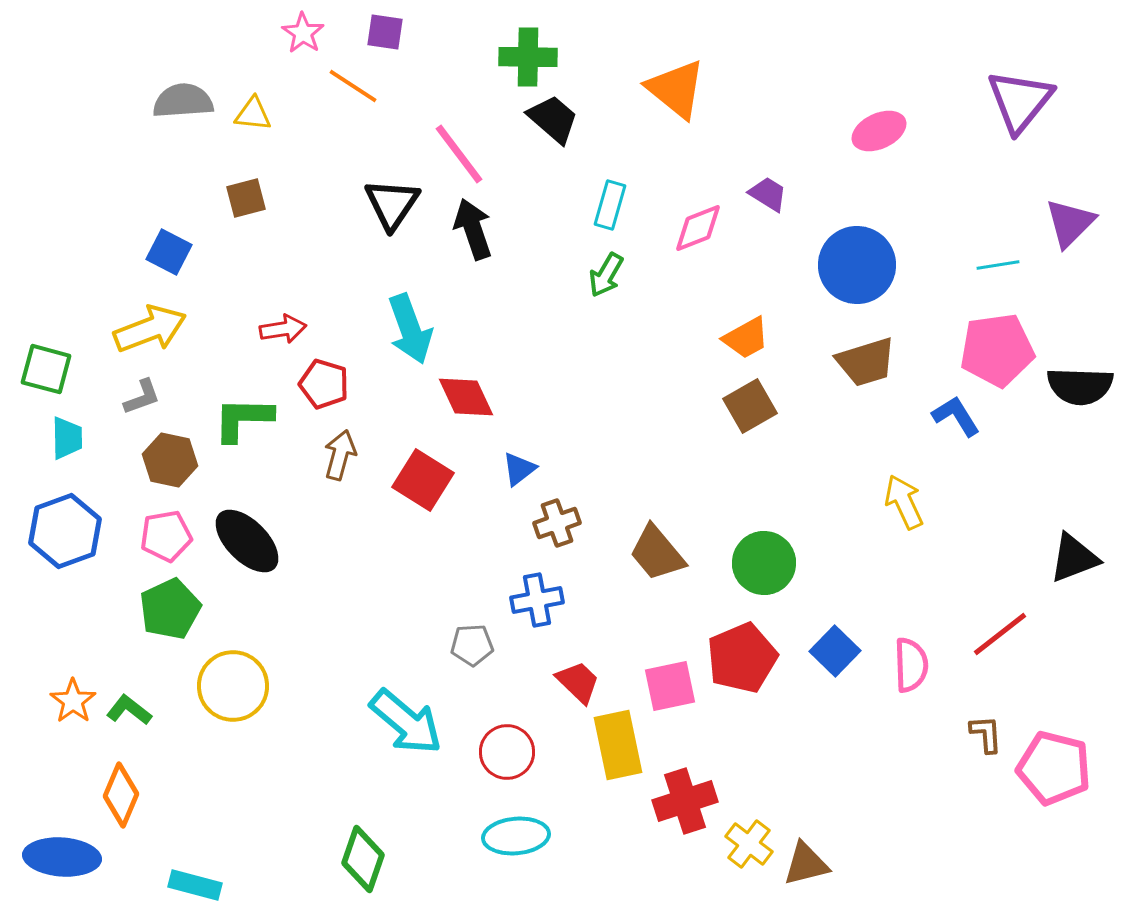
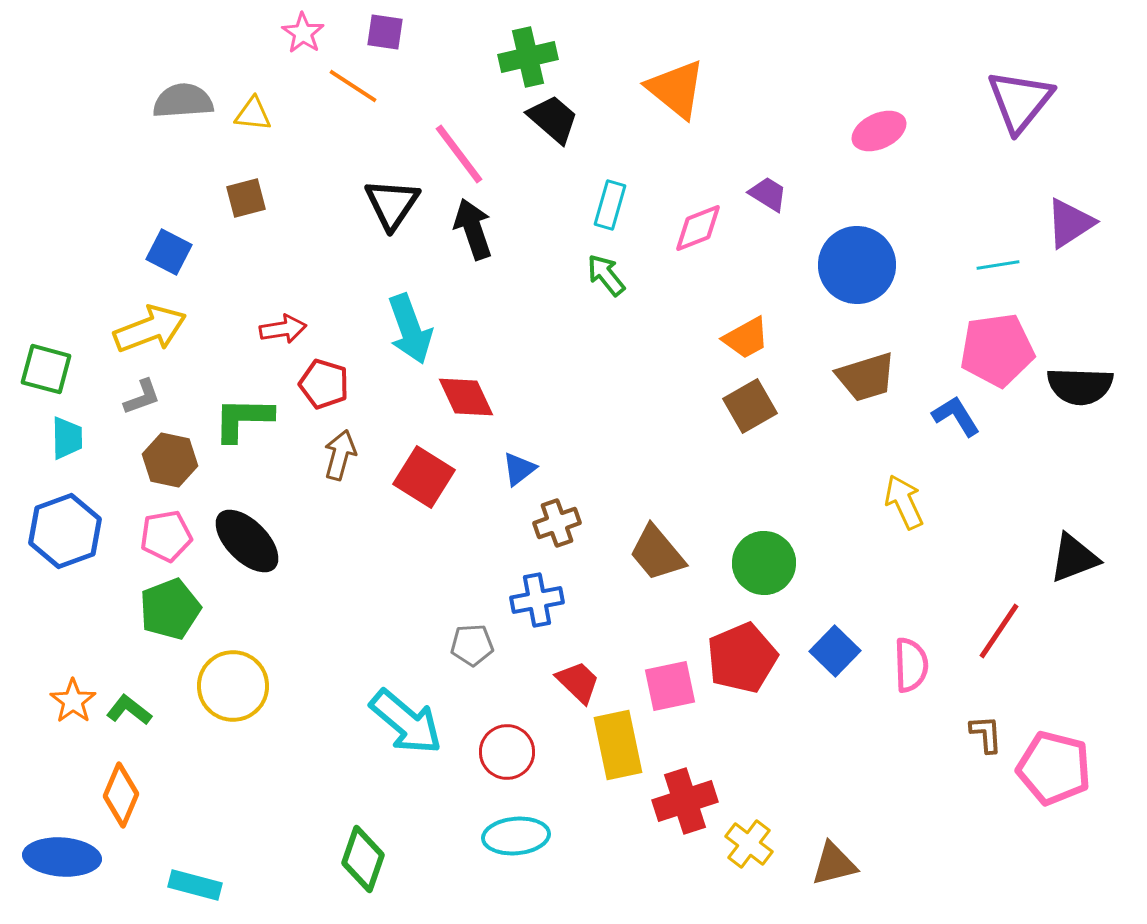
green cross at (528, 57): rotated 14 degrees counterclockwise
purple triangle at (1070, 223): rotated 12 degrees clockwise
green arrow at (606, 275): rotated 111 degrees clockwise
brown trapezoid at (866, 362): moved 15 px down
red square at (423, 480): moved 1 px right, 3 px up
green pentagon at (170, 609): rotated 4 degrees clockwise
red line at (1000, 634): moved 1 px left, 3 px up; rotated 18 degrees counterclockwise
brown triangle at (806, 864): moved 28 px right
